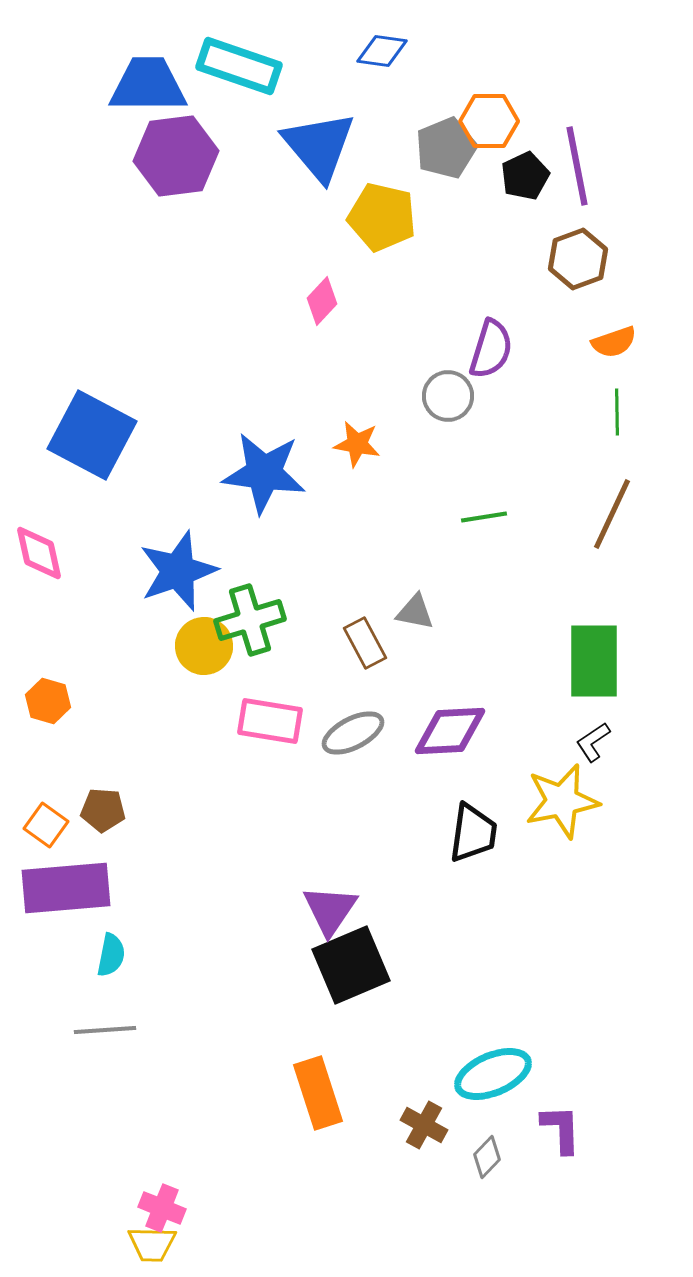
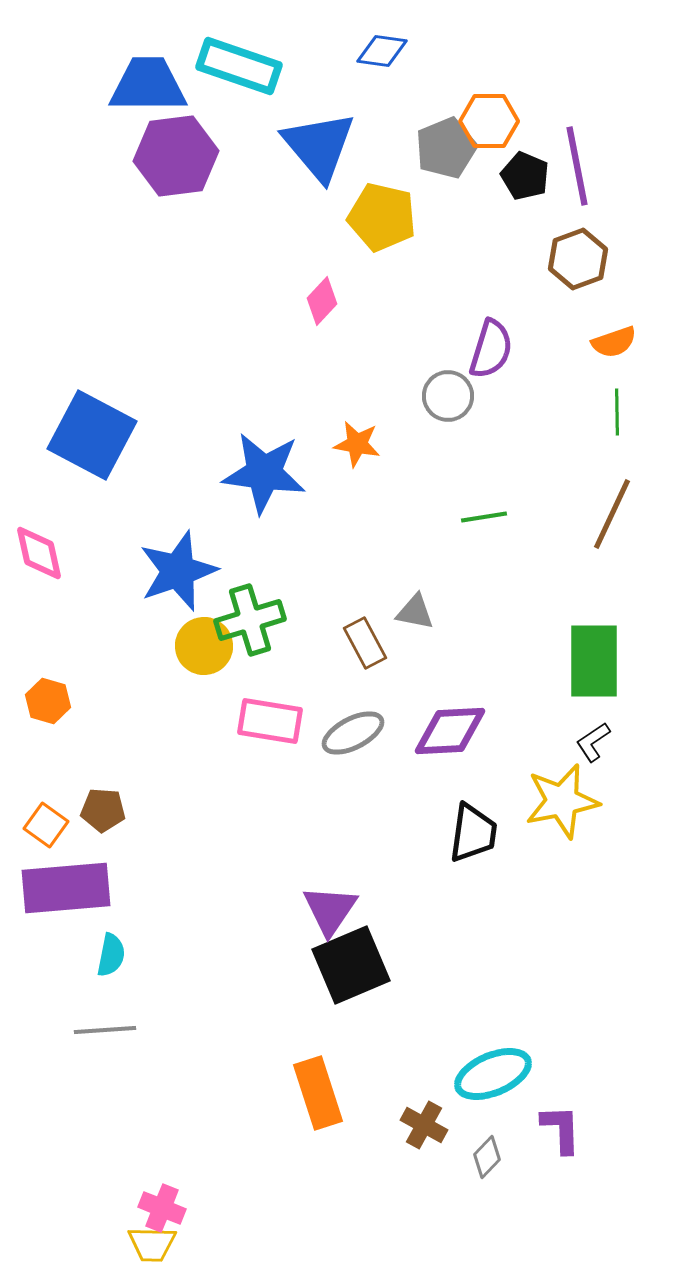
black pentagon at (525, 176): rotated 24 degrees counterclockwise
